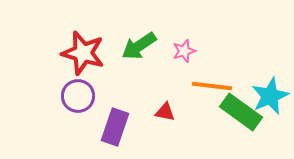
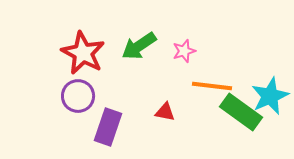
red star: rotated 12 degrees clockwise
purple rectangle: moved 7 px left
